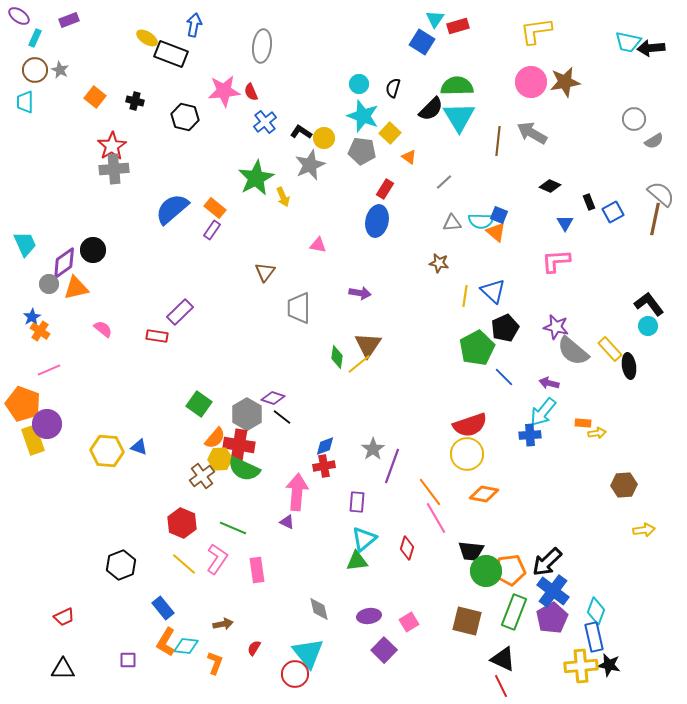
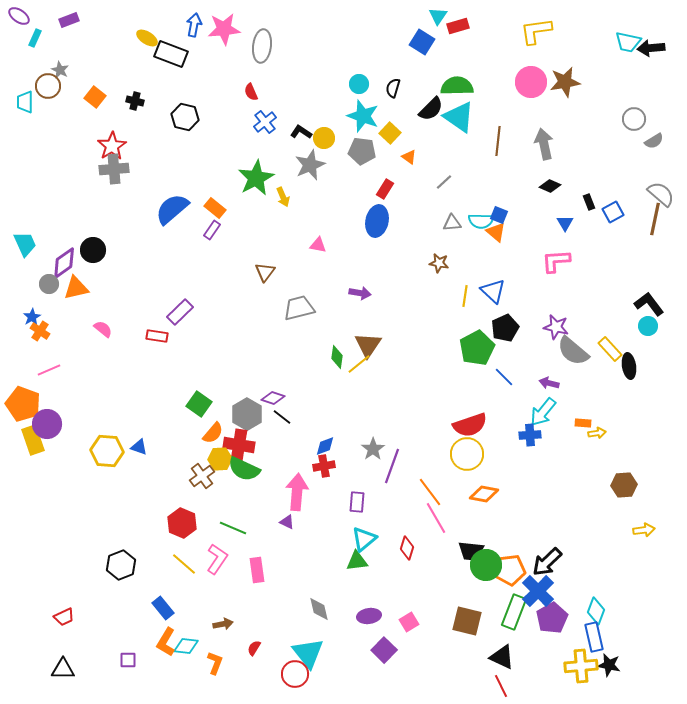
cyan triangle at (435, 19): moved 3 px right, 3 px up
brown circle at (35, 70): moved 13 px right, 16 px down
pink star at (224, 91): moved 62 px up
cyan triangle at (459, 117): rotated 24 degrees counterclockwise
gray arrow at (532, 133): moved 12 px right, 11 px down; rotated 48 degrees clockwise
gray trapezoid at (299, 308): rotated 76 degrees clockwise
orange semicircle at (215, 438): moved 2 px left, 5 px up
green circle at (486, 571): moved 6 px up
blue cross at (553, 591): moved 15 px left; rotated 8 degrees clockwise
black triangle at (503, 659): moved 1 px left, 2 px up
